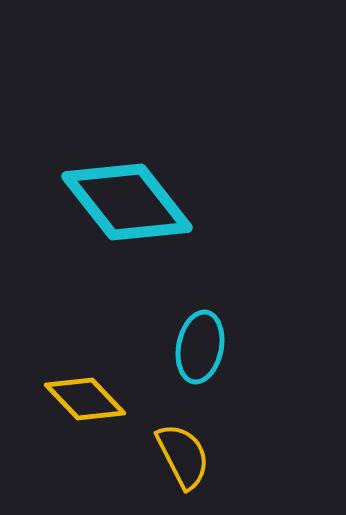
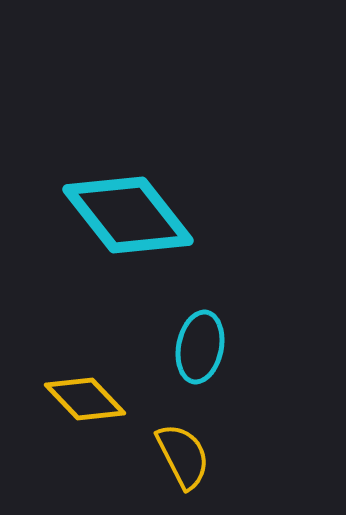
cyan diamond: moved 1 px right, 13 px down
